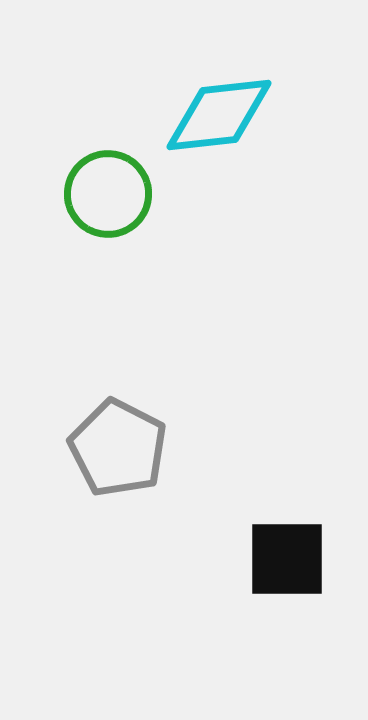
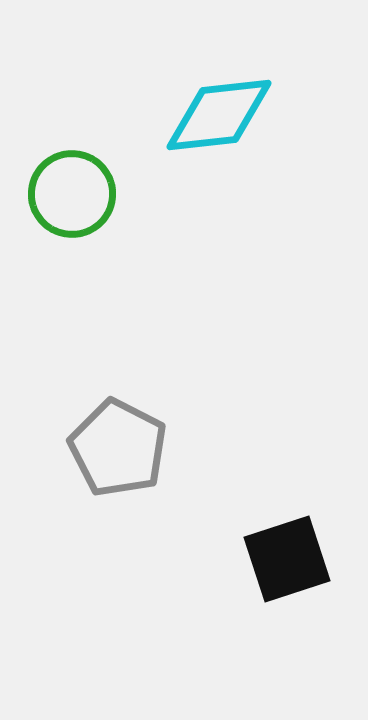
green circle: moved 36 px left
black square: rotated 18 degrees counterclockwise
